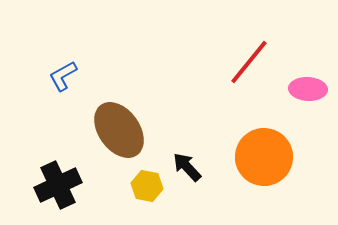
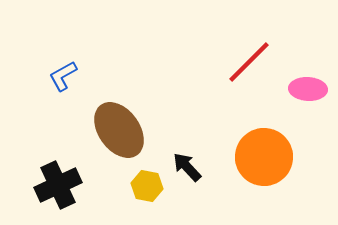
red line: rotated 6 degrees clockwise
